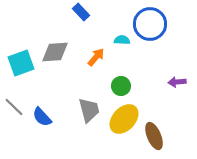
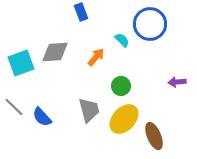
blue rectangle: rotated 24 degrees clockwise
cyan semicircle: rotated 42 degrees clockwise
